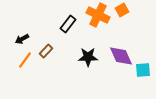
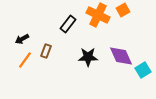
orange square: moved 1 px right
brown rectangle: rotated 24 degrees counterclockwise
cyan square: rotated 28 degrees counterclockwise
